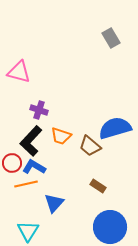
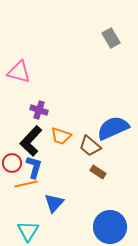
blue semicircle: moved 2 px left; rotated 8 degrees counterclockwise
blue L-shape: rotated 75 degrees clockwise
brown rectangle: moved 14 px up
